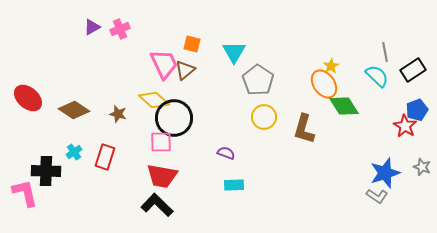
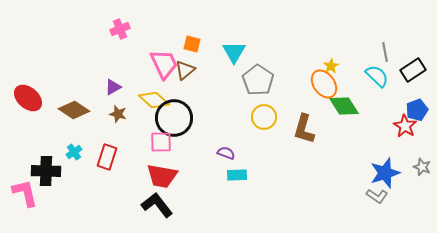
purple triangle: moved 21 px right, 60 px down
red rectangle: moved 2 px right
cyan rectangle: moved 3 px right, 10 px up
black L-shape: rotated 8 degrees clockwise
